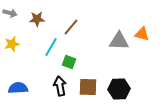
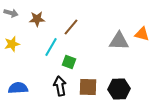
gray arrow: moved 1 px right
